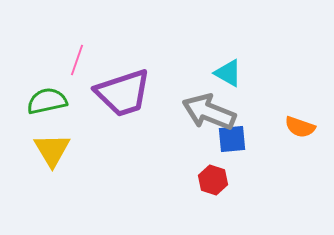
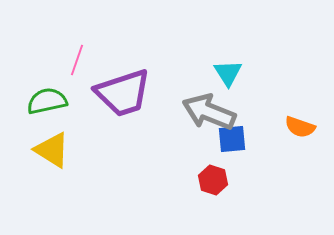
cyan triangle: rotated 28 degrees clockwise
yellow triangle: rotated 27 degrees counterclockwise
